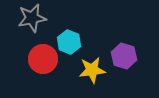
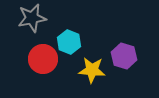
yellow star: rotated 12 degrees clockwise
